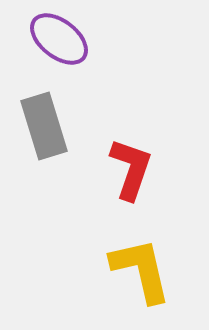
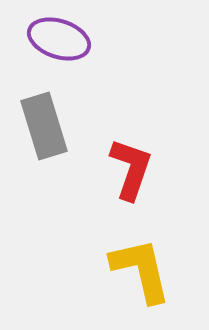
purple ellipse: rotated 20 degrees counterclockwise
